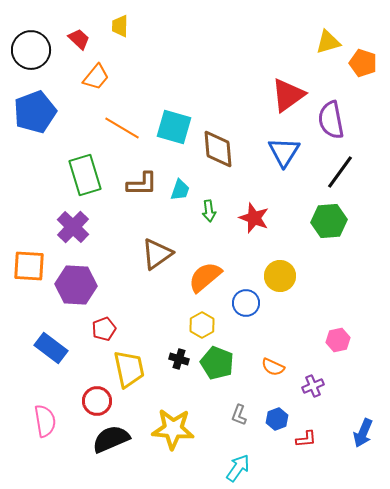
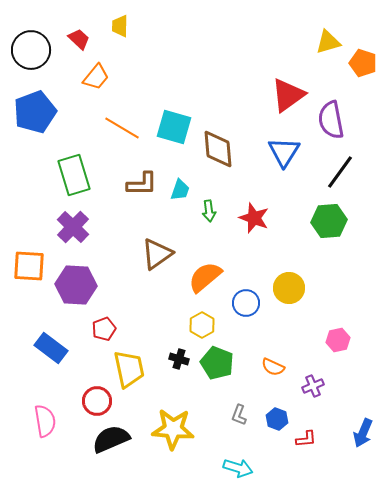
green rectangle at (85, 175): moved 11 px left
yellow circle at (280, 276): moved 9 px right, 12 px down
blue hexagon at (277, 419): rotated 20 degrees counterclockwise
cyan arrow at (238, 468): rotated 72 degrees clockwise
